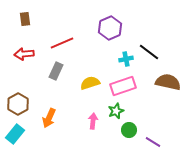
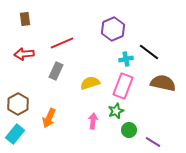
purple hexagon: moved 3 px right, 1 px down
brown semicircle: moved 5 px left, 1 px down
pink rectangle: rotated 50 degrees counterclockwise
